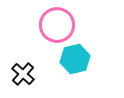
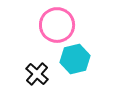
black cross: moved 14 px right
